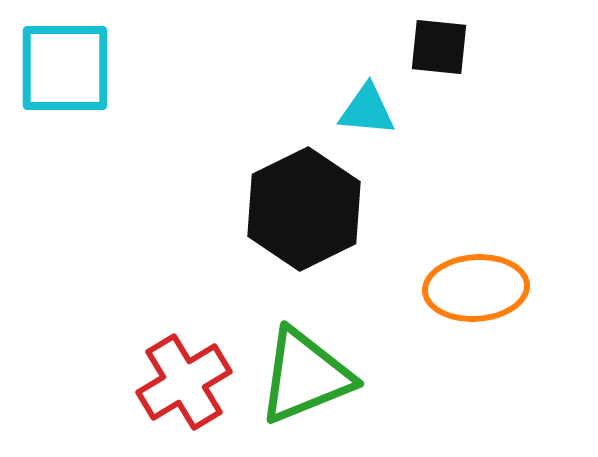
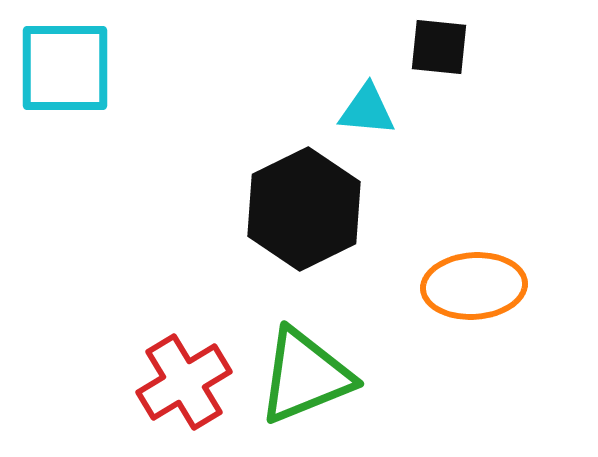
orange ellipse: moved 2 px left, 2 px up
